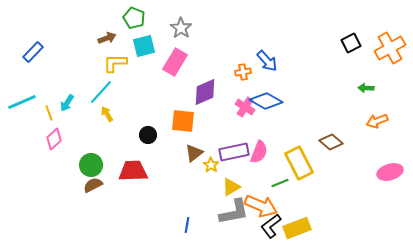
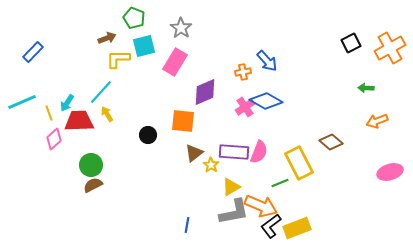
yellow L-shape at (115, 63): moved 3 px right, 4 px up
pink cross at (245, 107): rotated 24 degrees clockwise
purple rectangle at (234, 152): rotated 16 degrees clockwise
red trapezoid at (133, 171): moved 54 px left, 50 px up
